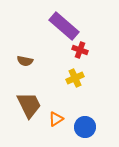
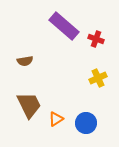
red cross: moved 16 px right, 11 px up
brown semicircle: rotated 21 degrees counterclockwise
yellow cross: moved 23 px right
blue circle: moved 1 px right, 4 px up
